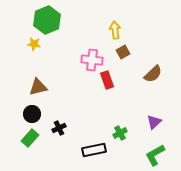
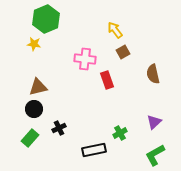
green hexagon: moved 1 px left, 1 px up
yellow arrow: rotated 30 degrees counterclockwise
pink cross: moved 7 px left, 1 px up
brown semicircle: rotated 120 degrees clockwise
black circle: moved 2 px right, 5 px up
